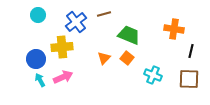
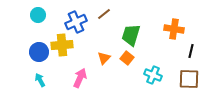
brown line: rotated 24 degrees counterclockwise
blue cross: rotated 15 degrees clockwise
green trapezoid: moved 2 px right; rotated 95 degrees counterclockwise
yellow cross: moved 2 px up
blue circle: moved 3 px right, 7 px up
pink arrow: moved 17 px right, 1 px down; rotated 42 degrees counterclockwise
